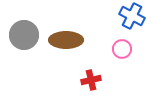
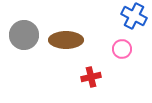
blue cross: moved 2 px right
red cross: moved 3 px up
